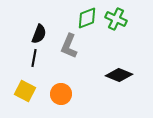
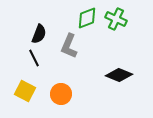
black line: rotated 36 degrees counterclockwise
